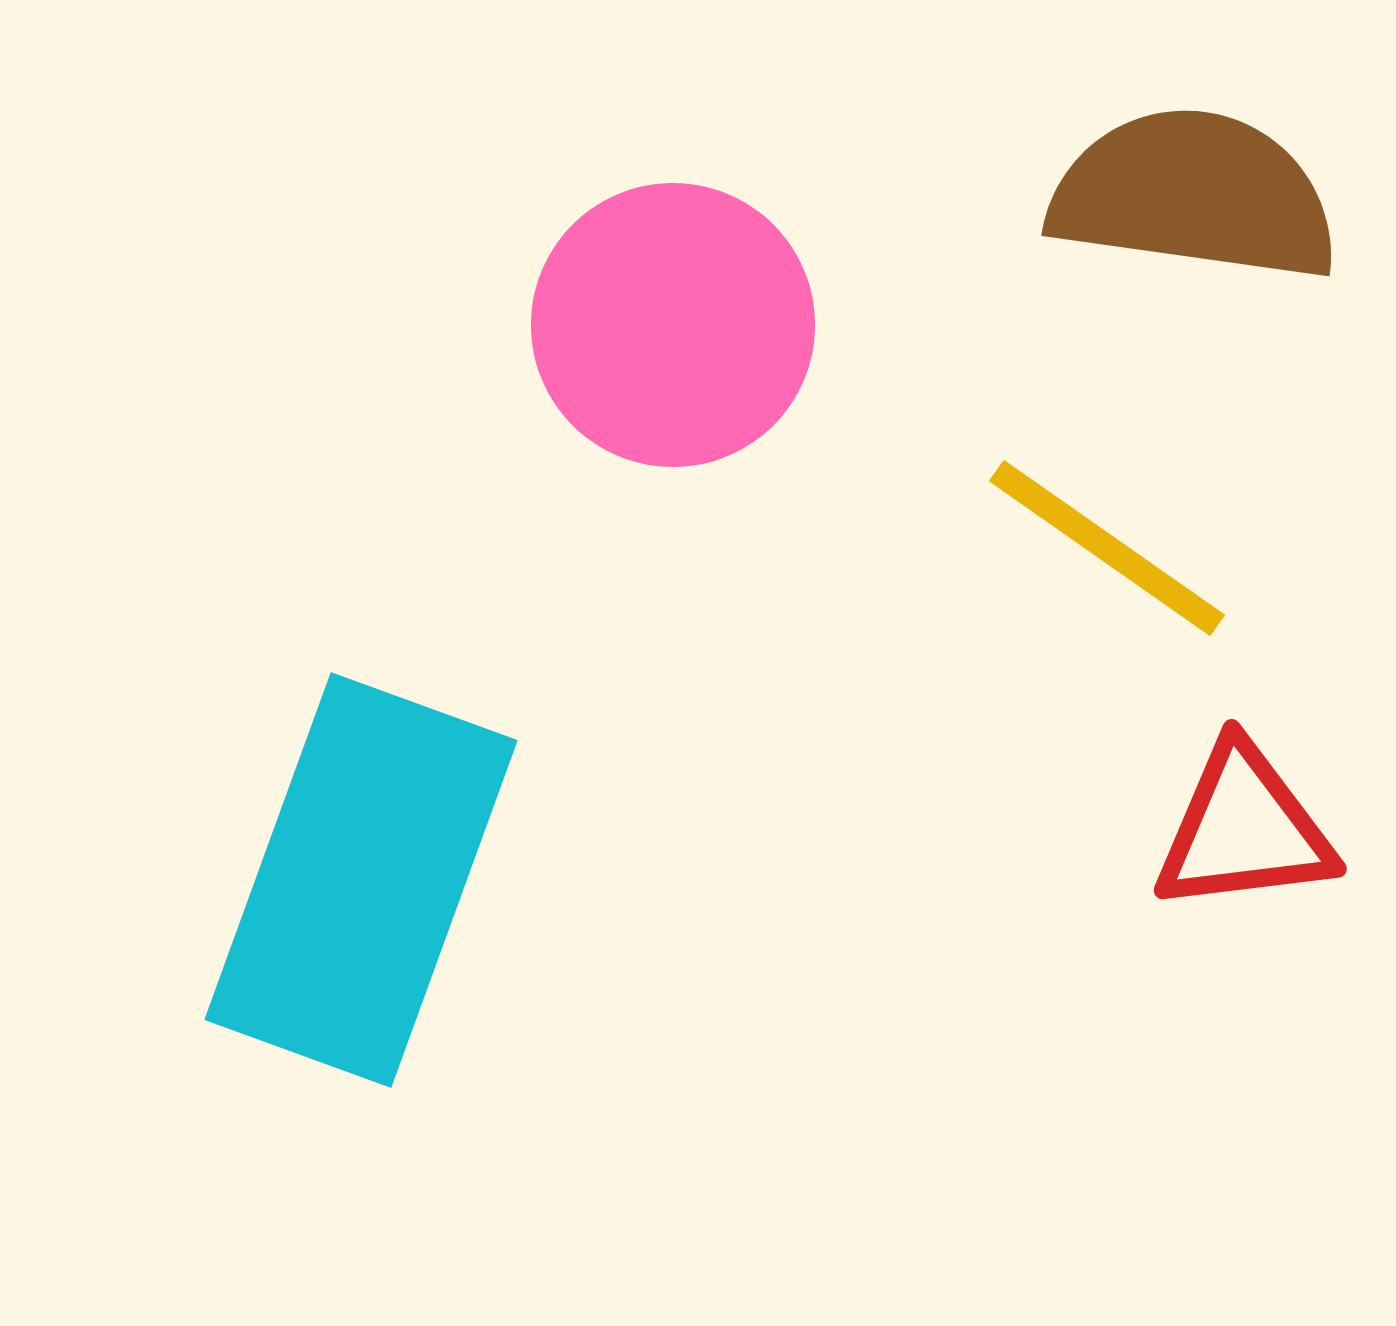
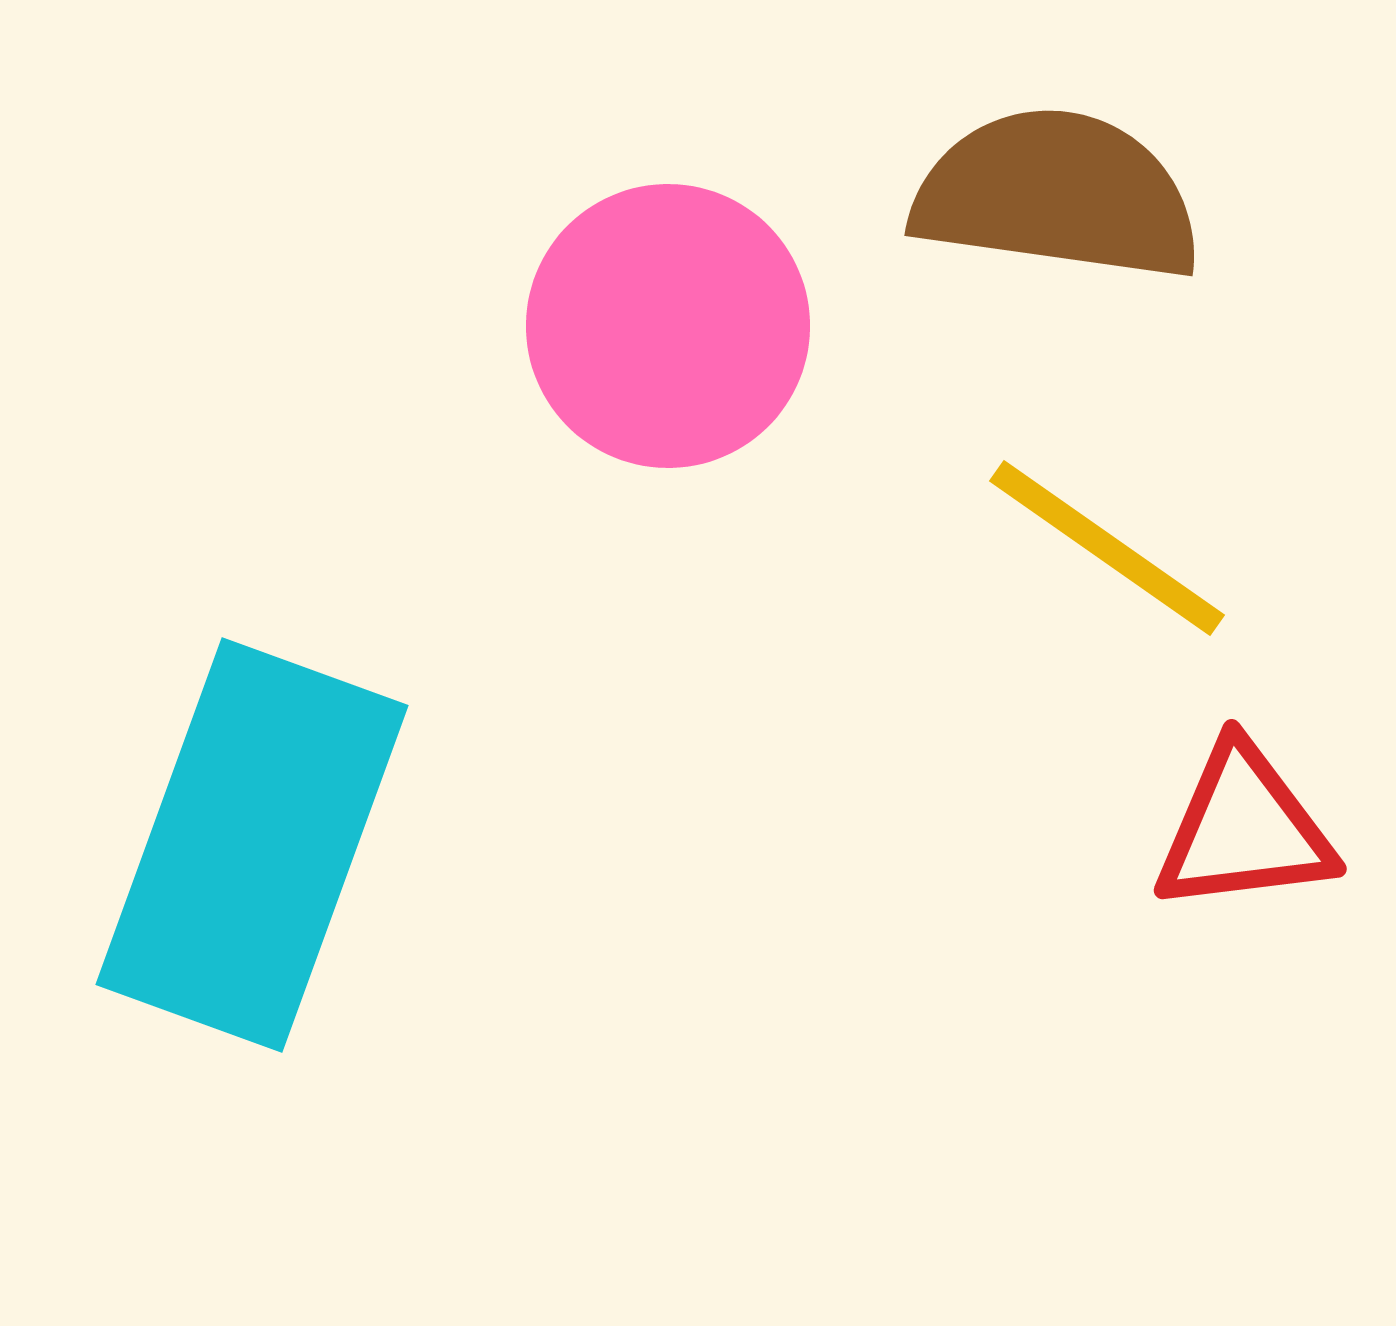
brown semicircle: moved 137 px left
pink circle: moved 5 px left, 1 px down
cyan rectangle: moved 109 px left, 35 px up
